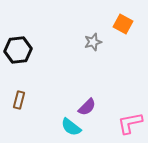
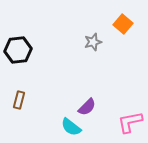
orange square: rotated 12 degrees clockwise
pink L-shape: moved 1 px up
